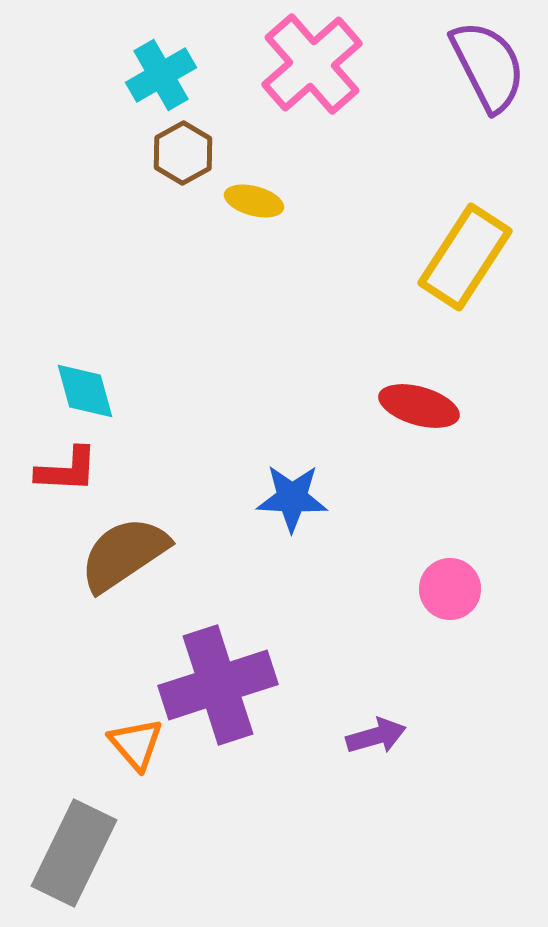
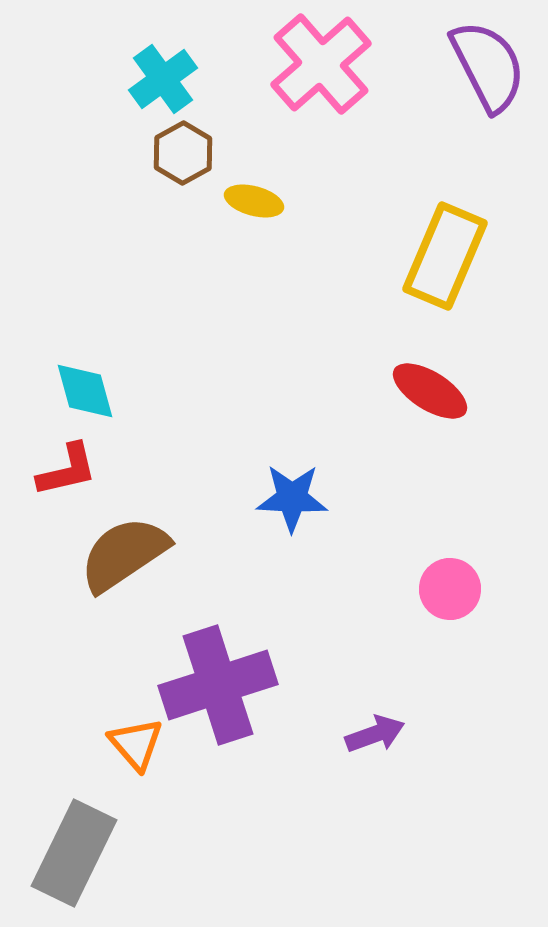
pink cross: moved 9 px right
cyan cross: moved 2 px right, 4 px down; rotated 6 degrees counterclockwise
yellow rectangle: moved 20 px left, 1 px up; rotated 10 degrees counterclockwise
red ellipse: moved 11 px right, 15 px up; rotated 16 degrees clockwise
red L-shape: rotated 16 degrees counterclockwise
purple arrow: moved 1 px left, 2 px up; rotated 4 degrees counterclockwise
